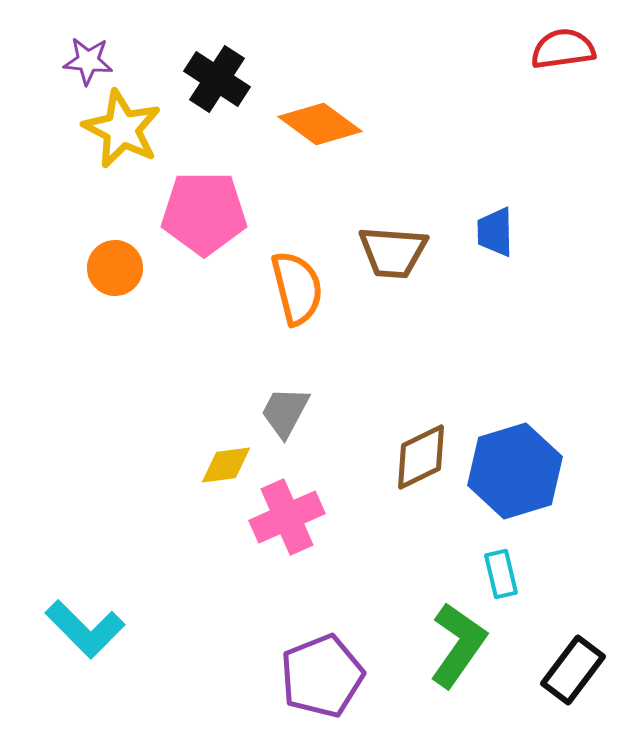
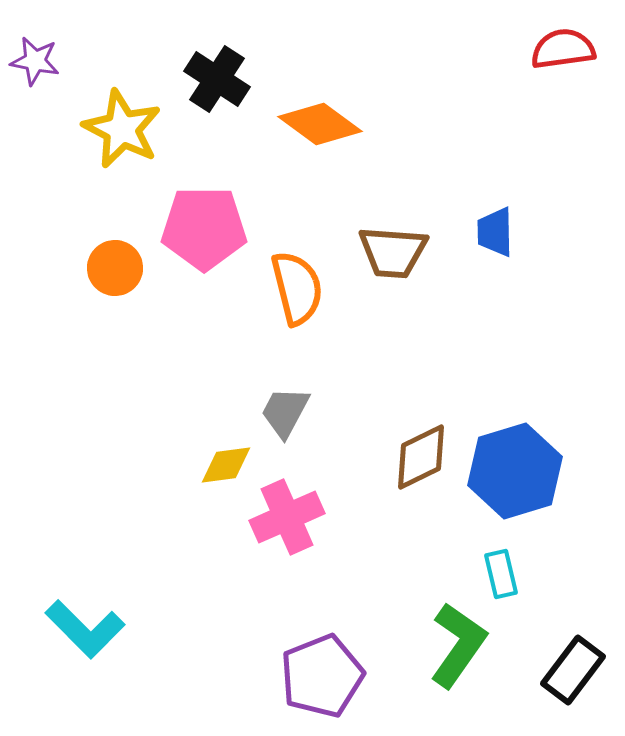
purple star: moved 53 px left; rotated 6 degrees clockwise
pink pentagon: moved 15 px down
